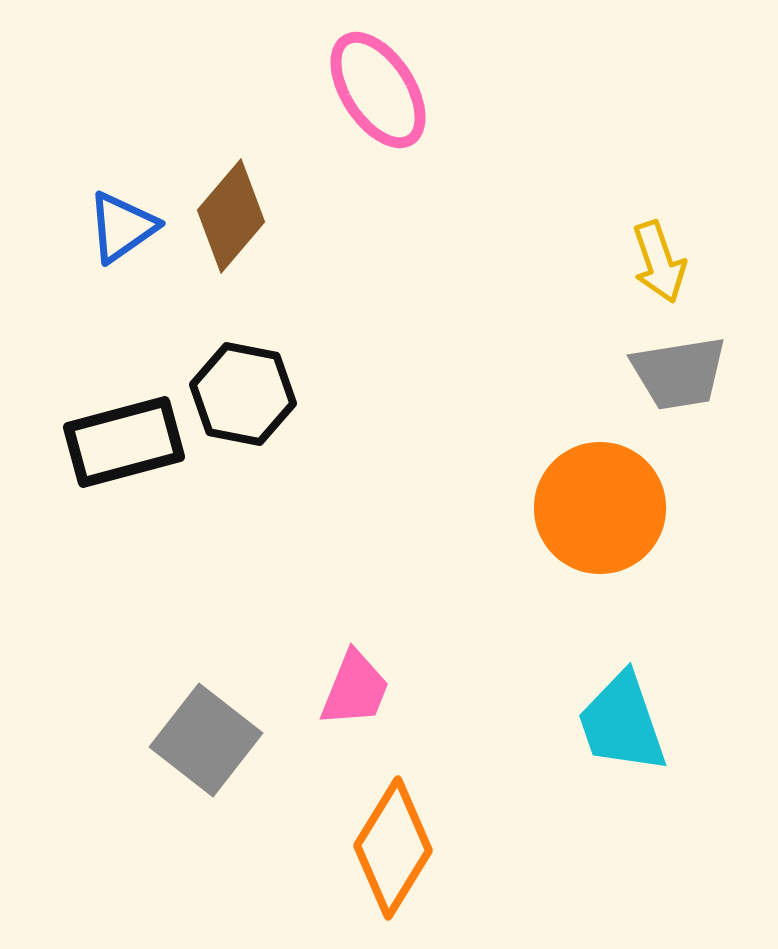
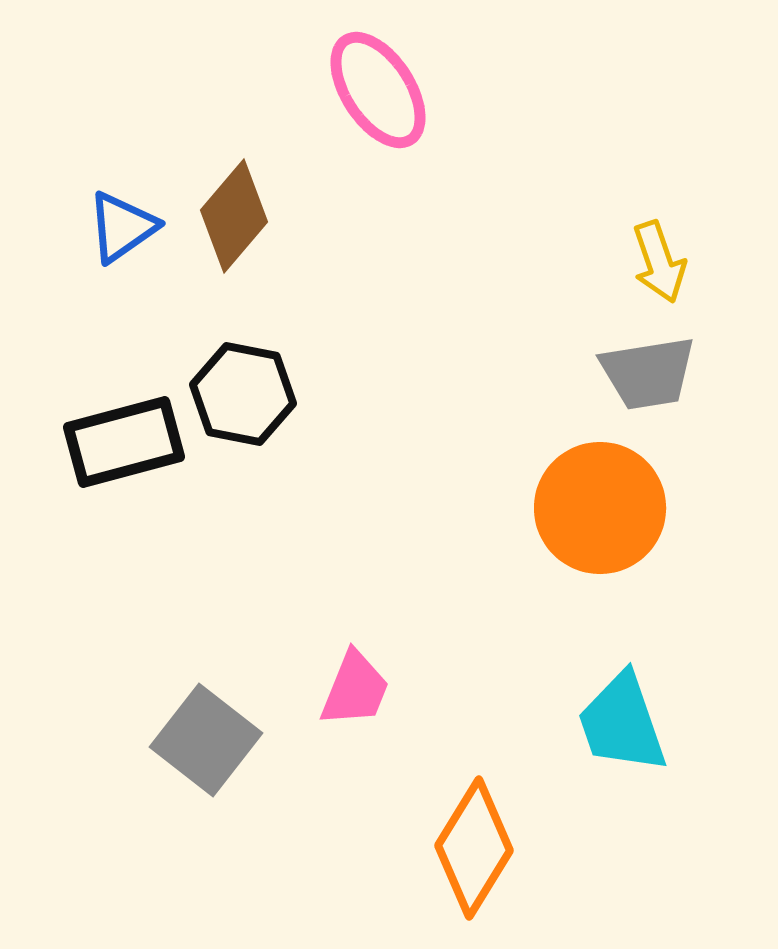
brown diamond: moved 3 px right
gray trapezoid: moved 31 px left
orange diamond: moved 81 px right
